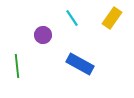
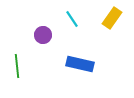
cyan line: moved 1 px down
blue rectangle: rotated 16 degrees counterclockwise
